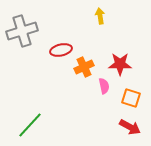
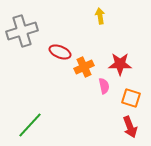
red ellipse: moved 1 px left, 2 px down; rotated 35 degrees clockwise
red arrow: rotated 40 degrees clockwise
